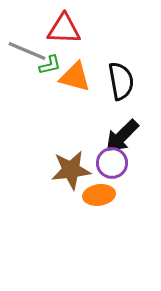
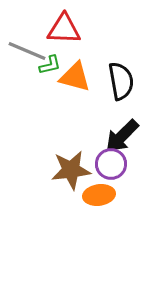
purple circle: moved 1 px left, 1 px down
